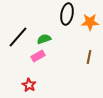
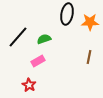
pink rectangle: moved 5 px down
